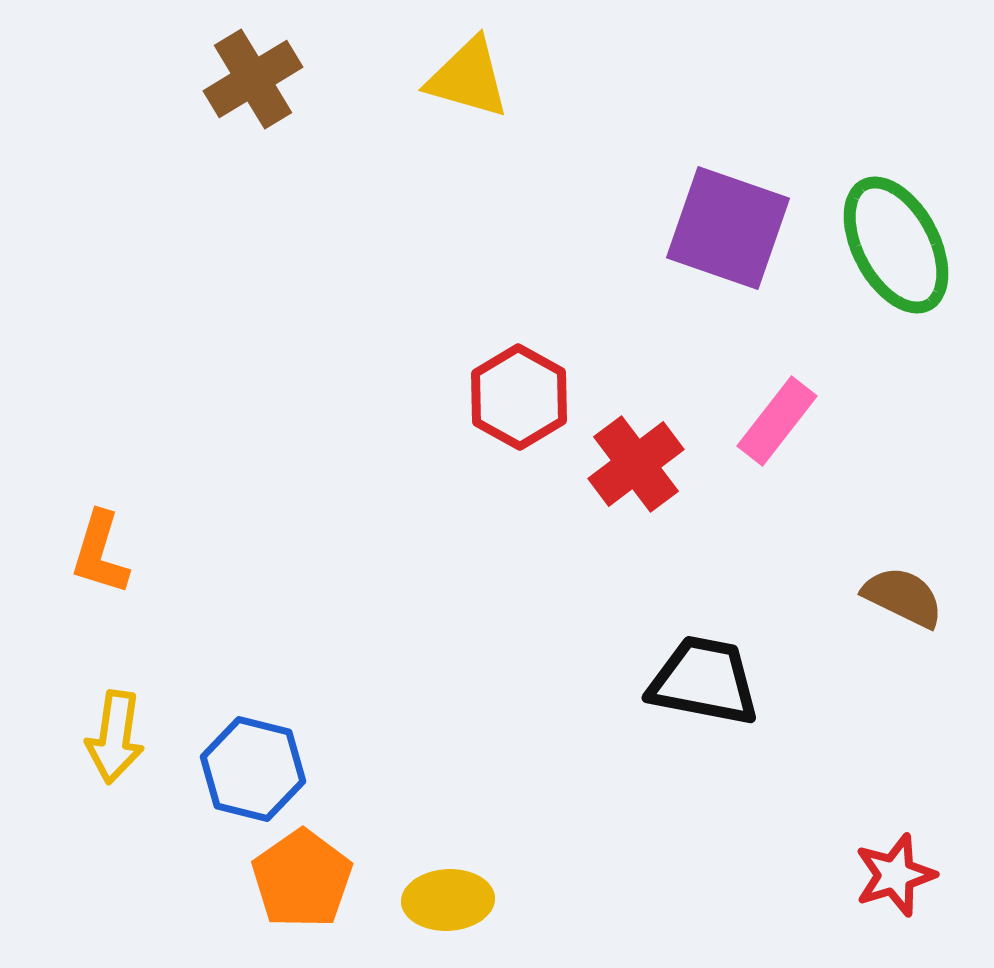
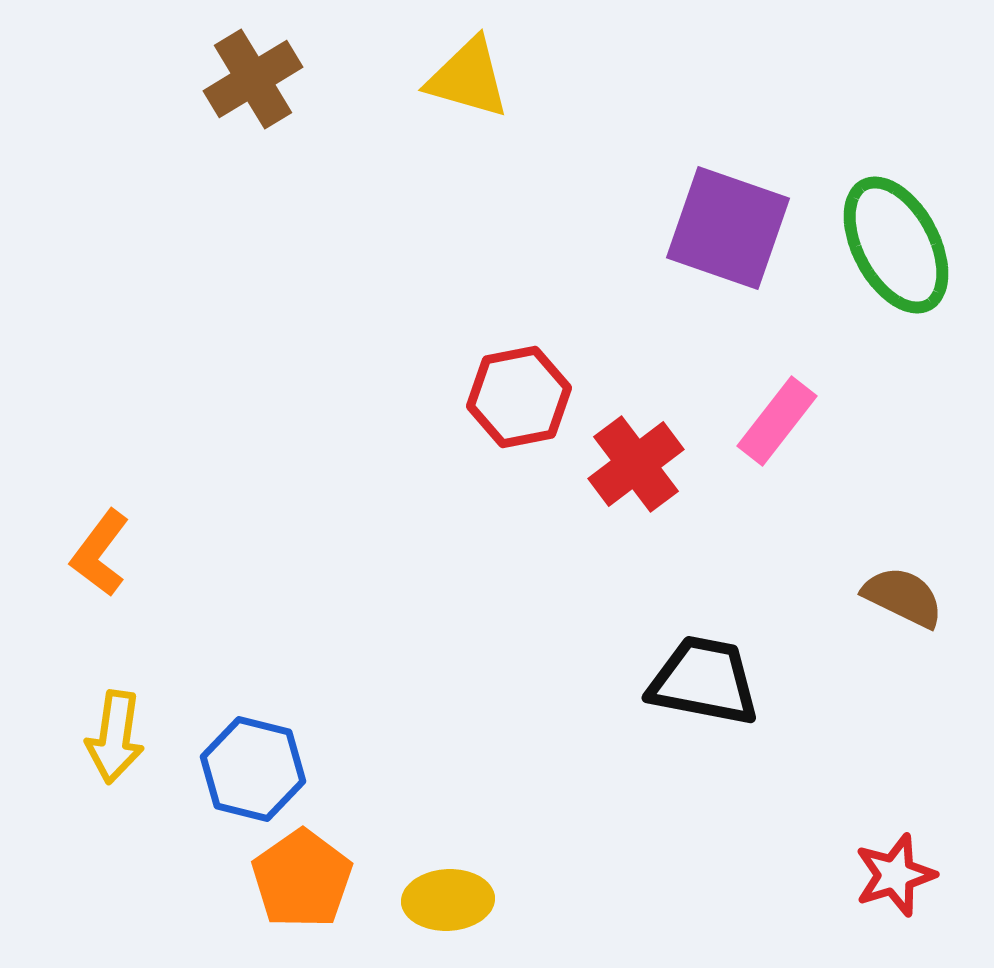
red hexagon: rotated 20 degrees clockwise
orange L-shape: rotated 20 degrees clockwise
